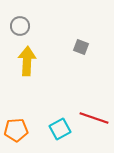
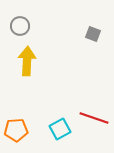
gray square: moved 12 px right, 13 px up
